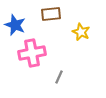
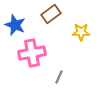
brown rectangle: rotated 30 degrees counterclockwise
yellow star: rotated 24 degrees counterclockwise
